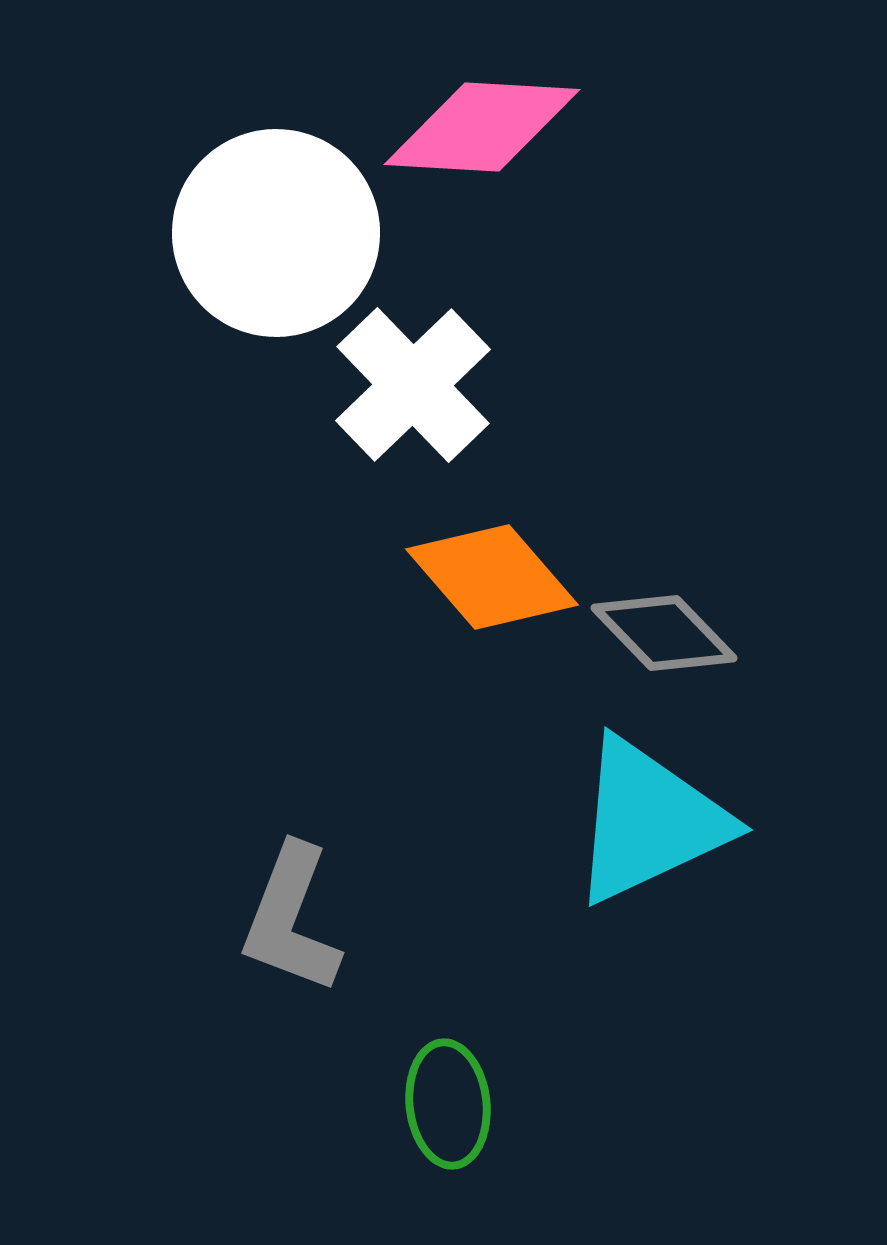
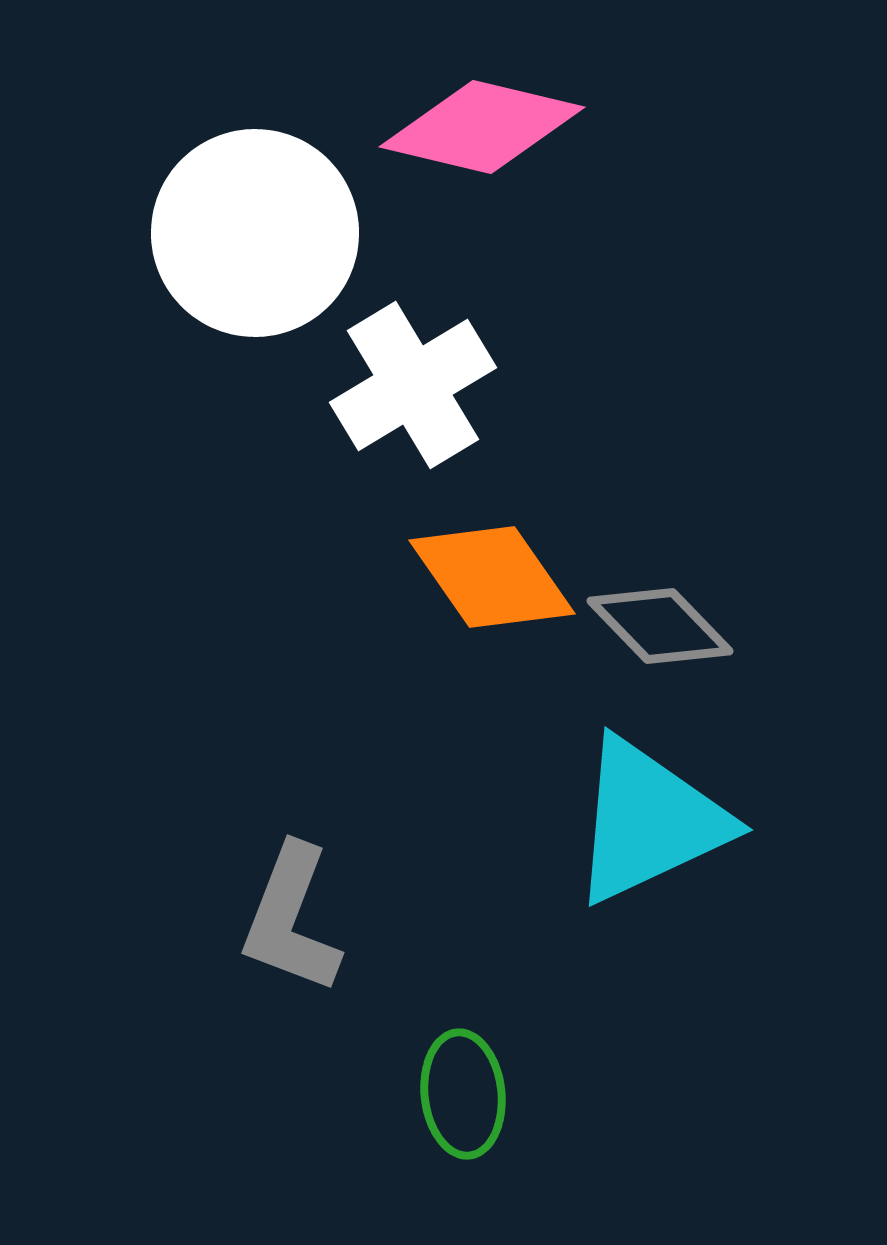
pink diamond: rotated 10 degrees clockwise
white circle: moved 21 px left
white cross: rotated 13 degrees clockwise
orange diamond: rotated 6 degrees clockwise
gray diamond: moved 4 px left, 7 px up
green ellipse: moved 15 px right, 10 px up
